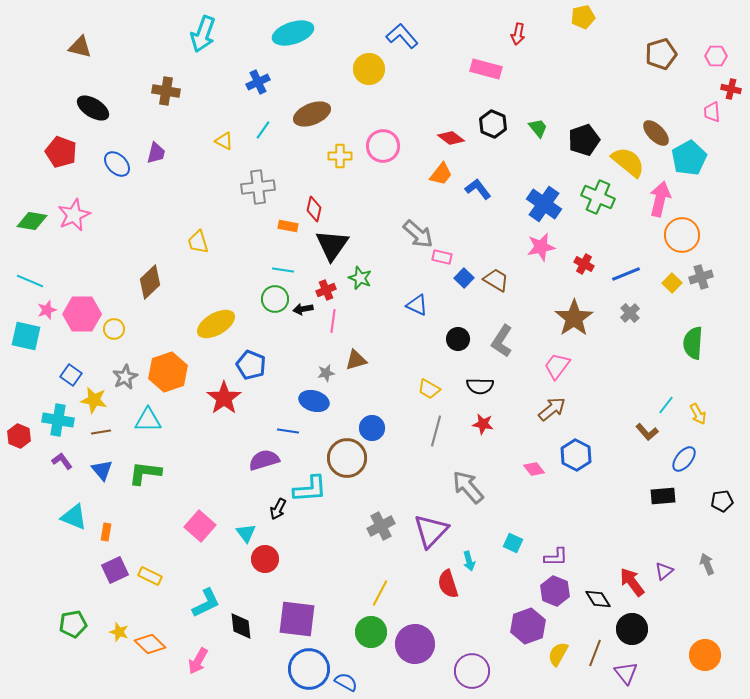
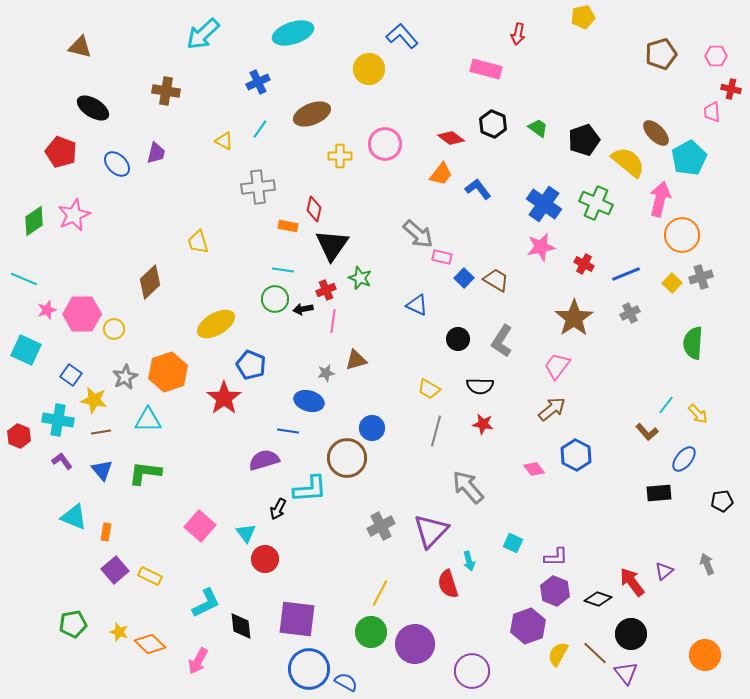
cyan arrow at (203, 34): rotated 27 degrees clockwise
green trapezoid at (538, 128): rotated 15 degrees counterclockwise
cyan line at (263, 130): moved 3 px left, 1 px up
pink circle at (383, 146): moved 2 px right, 2 px up
green cross at (598, 197): moved 2 px left, 6 px down
green diamond at (32, 221): moved 2 px right; rotated 44 degrees counterclockwise
cyan line at (30, 281): moved 6 px left, 2 px up
gray cross at (630, 313): rotated 18 degrees clockwise
cyan square at (26, 336): moved 14 px down; rotated 12 degrees clockwise
blue ellipse at (314, 401): moved 5 px left
yellow arrow at (698, 414): rotated 15 degrees counterclockwise
black rectangle at (663, 496): moved 4 px left, 3 px up
purple square at (115, 570): rotated 16 degrees counterclockwise
black diamond at (598, 599): rotated 40 degrees counterclockwise
black circle at (632, 629): moved 1 px left, 5 px down
brown line at (595, 653): rotated 68 degrees counterclockwise
